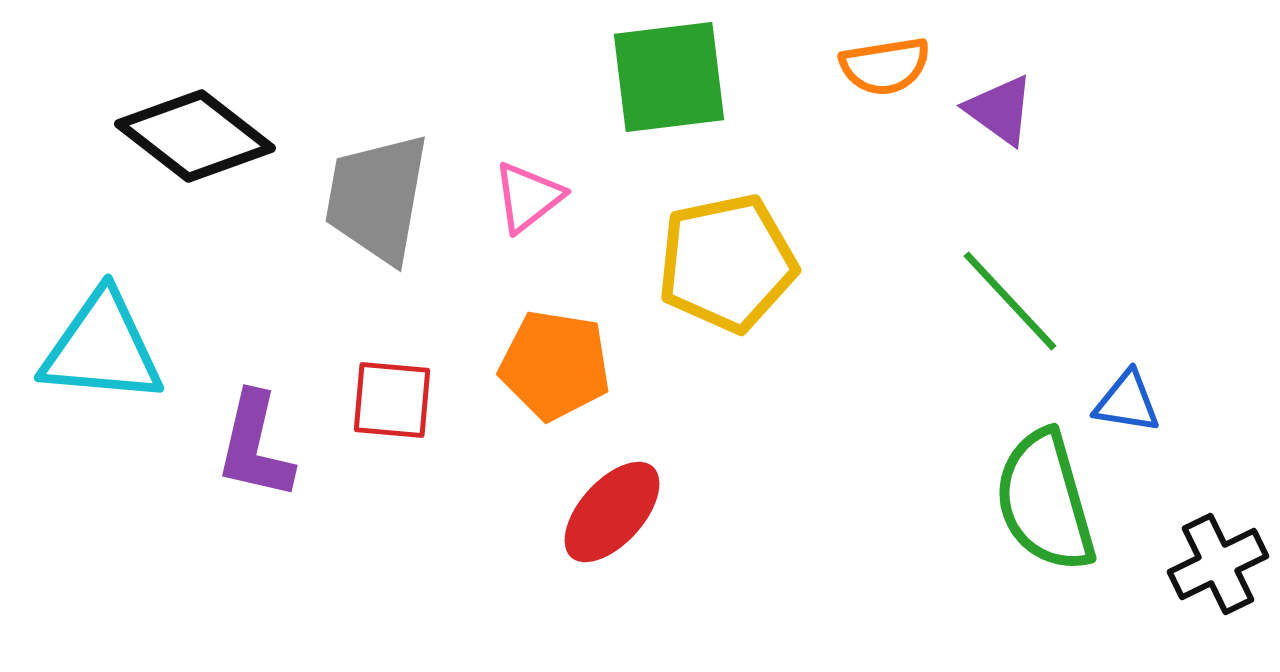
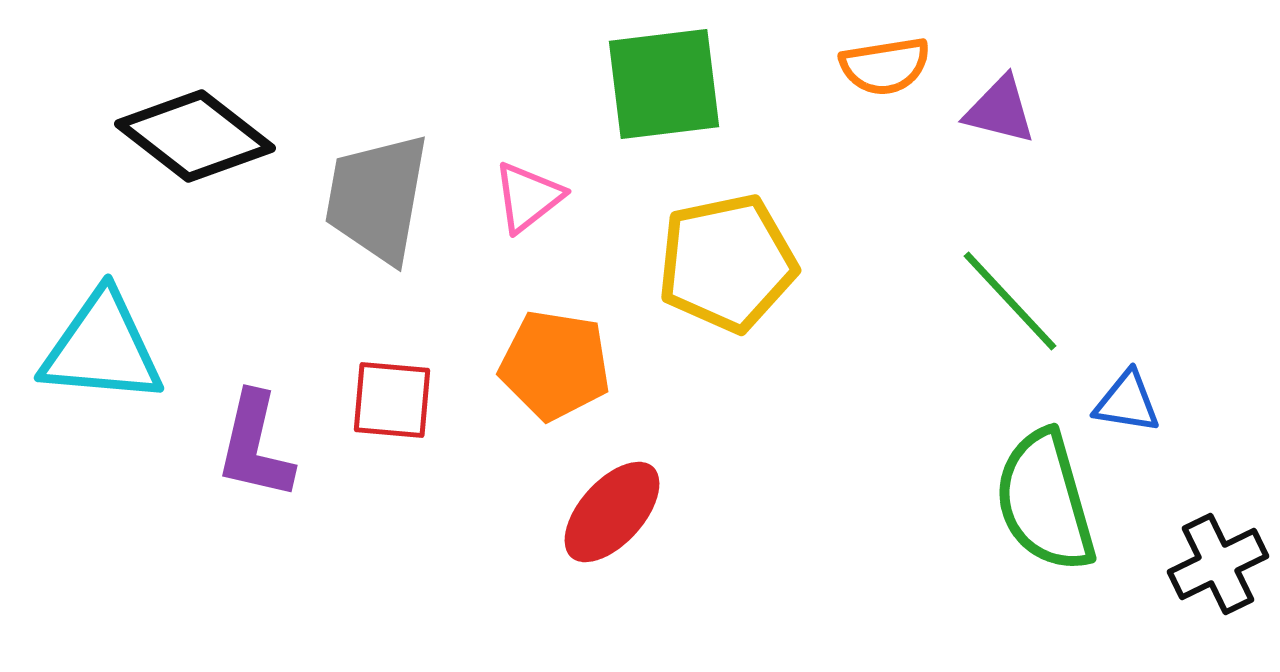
green square: moved 5 px left, 7 px down
purple triangle: rotated 22 degrees counterclockwise
